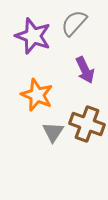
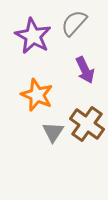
purple star: rotated 9 degrees clockwise
brown cross: rotated 16 degrees clockwise
